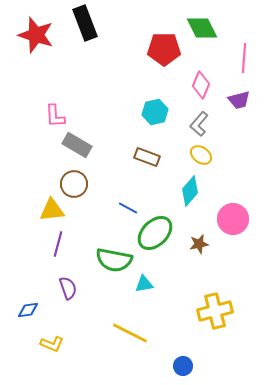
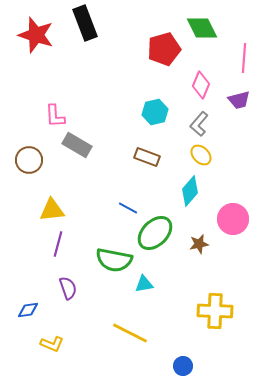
red pentagon: rotated 16 degrees counterclockwise
yellow ellipse: rotated 10 degrees clockwise
brown circle: moved 45 px left, 24 px up
yellow cross: rotated 16 degrees clockwise
